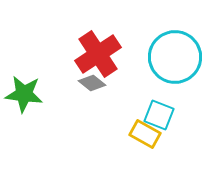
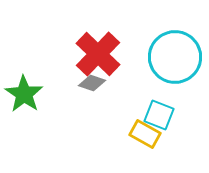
red cross: rotated 12 degrees counterclockwise
gray diamond: rotated 20 degrees counterclockwise
green star: rotated 27 degrees clockwise
